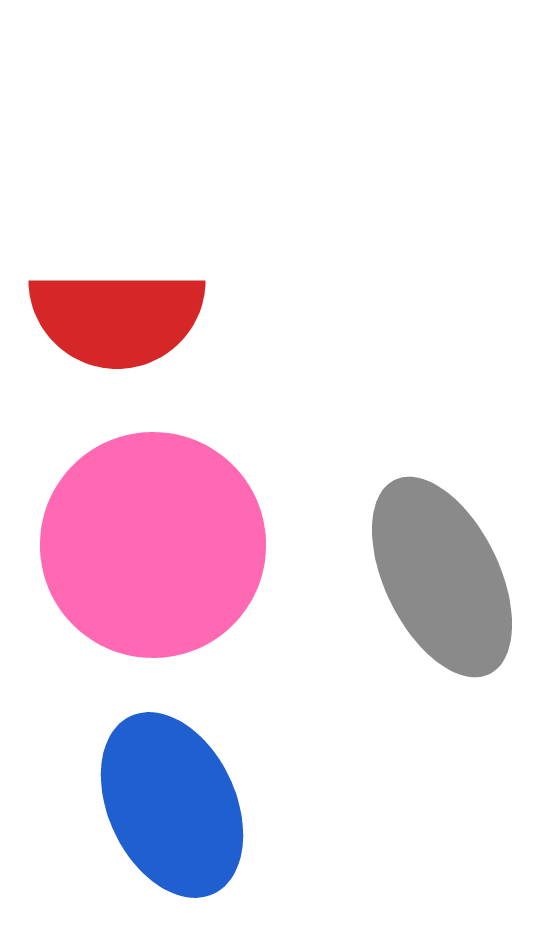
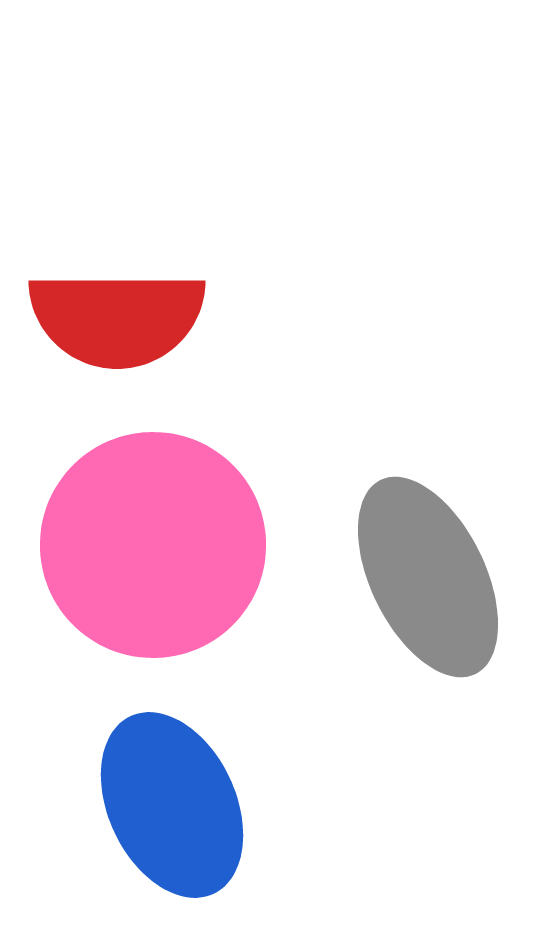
gray ellipse: moved 14 px left
